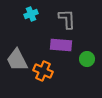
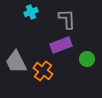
cyan cross: moved 2 px up
purple rectangle: rotated 25 degrees counterclockwise
gray trapezoid: moved 1 px left, 2 px down
orange cross: rotated 12 degrees clockwise
